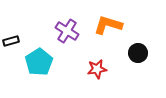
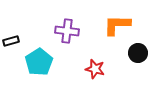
orange L-shape: moved 9 px right; rotated 16 degrees counterclockwise
purple cross: rotated 25 degrees counterclockwise
red star: moved 2 px left; rotated 24 degrees clockwise
